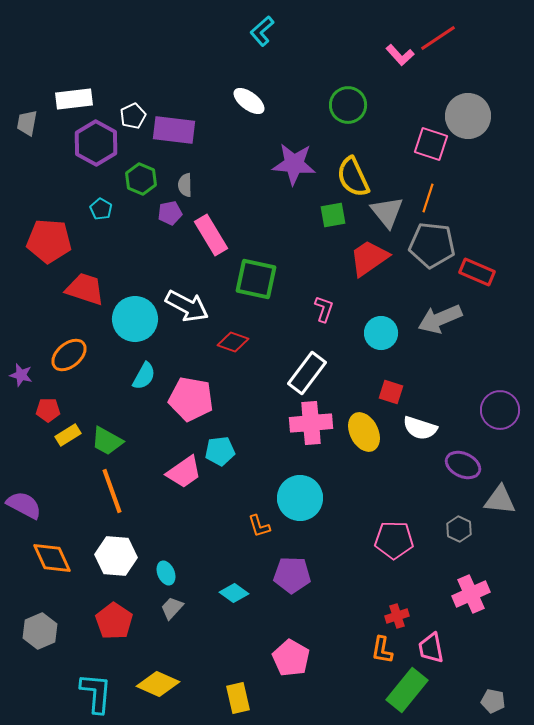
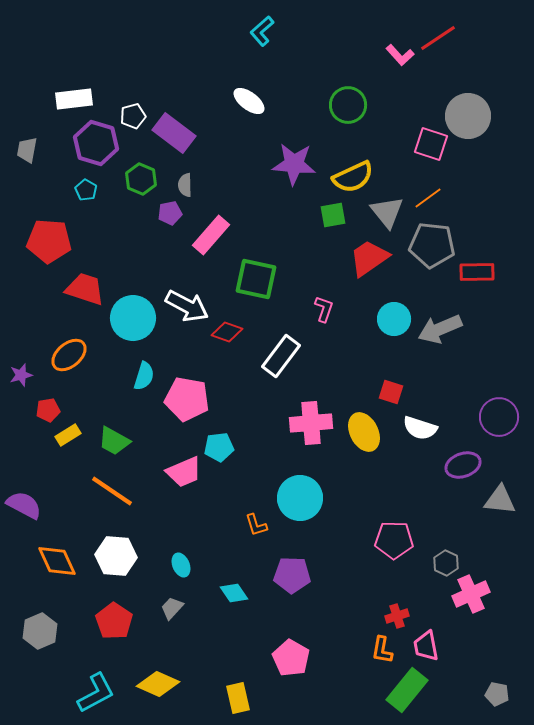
white pentagon at (133, 116): rotated 10 degrees clockwise
gray trapezoid at (27, 123): moved 27 px down
purple rectangle at (174, 130): moved 3 px down; rotated 30 degrees clockwise
purple hexagon at (96, 143): rotated 12 degrees counterclockwise
yellow semicircle at (353, 177): rotated 90 degrees counterclockwise
orange line at (428, 198): rotated 36 degrees clockwise
cyan pentagon at (101, 209): moved 15 px left, 19 px up
pink rectangle at (211, 235): rotated 72 degrees clockwise
red rectangle at (477, 272): rotated 24 degrees counterclockwise
cyan circle at (135, 319): moved 2 px left, 1 px up
gray arrow at (440, 319): moved 10 px down
cyan circle at (381, 333): moved 13 px right, 14 px up
red diamond at (233, 342): moved 6 px left, 10 px up
white rectangle at (307, 373): moved 26 px left, 17 px up
purple star at (21, 375): rotated 30 degrees counterclockwise
cyan semicircle at (144, 376): rotated 12 degrees counterclockwise
pink pentagon at (191, 399): moved 4 px left
red pentagon at (48, 410): rotated 10 degrees counterclockwise
purple circle at (500, 410): moved 1 px left, 7 px down
green trapezoid at (107, 441): moved 7 px right
cyan pentagon at (220, 451): moved 1 px left, 4 px up
purple ellipse at (463, 465): rotated 44 degrees counterclockwise
pink trapezoid at (184, 472): rotated 12 degrees clockwise
orange line at (112, 491): rotated 36 degrees counterclockwise
orange L-shape at (259, 526): moved 3 px left, 1 px up
gray hexagon at (459, 529): moved 13 px left, 34 px down
orange diamond at (52, 558): moved 5 px right, 3 px down
cyan ellipse at (166, 573): moved 15 px right, 8 px up
cyan diamond at (234, 593): rotated 20 degrees clockwise
pink trapezoid at (431, 648): moved 5 px left, 2 px up
cyan L-shape at (96, 693): rotated 57 degrees clockwise
gray pentagon at (493, 701): moved 4 px right, 7 px up
